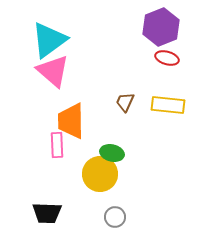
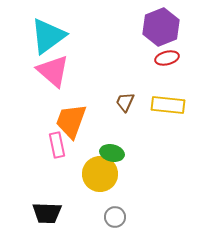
cyan triangle: moved 1 px left, 4 px up
red ellipse: rotated 30 degrees counterclockwise
orange trapezoid: rotated 21 degrees clockwise
pink rectangle: rotated 10 degrees counterclockwise
